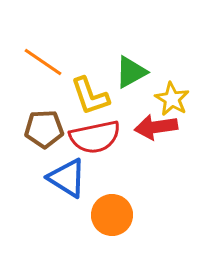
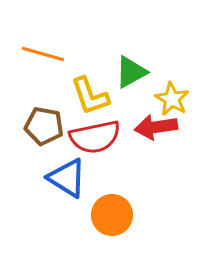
orange line: moved 8 px up; rotated 18 degrees counterclockwise
brown pentagon: moved 3 px up; rotated 12 degrees clockwise
